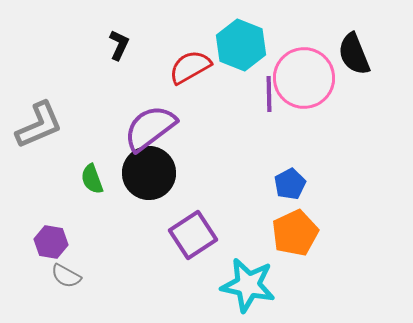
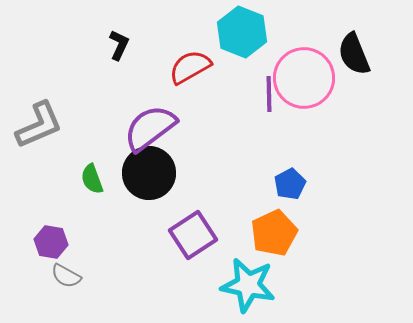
cyan hexagon: moved 1 px right, 13 px up
orange pentagon: moved 21 px left
